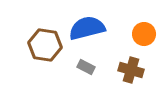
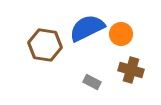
blue semicircle: rotated 12 degrees counterclockwise
orange circle: moved 23 px left
gray rectangle: moved 6 px right, 15 px down
